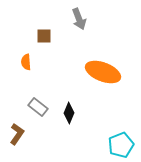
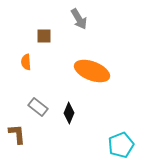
gray arrow: rotated 10 degrees counterclockwise
orange ellipse: moved 11 px left, 1 px up
brown L-shape: rotated 40 degrees counterclockwise
